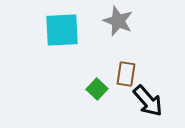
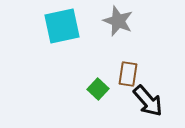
cyan square: moved 4 px up; rotated 9 degrees counterclockwise
brown rectangle: moved 2 px right
green square: moved 1 px right
